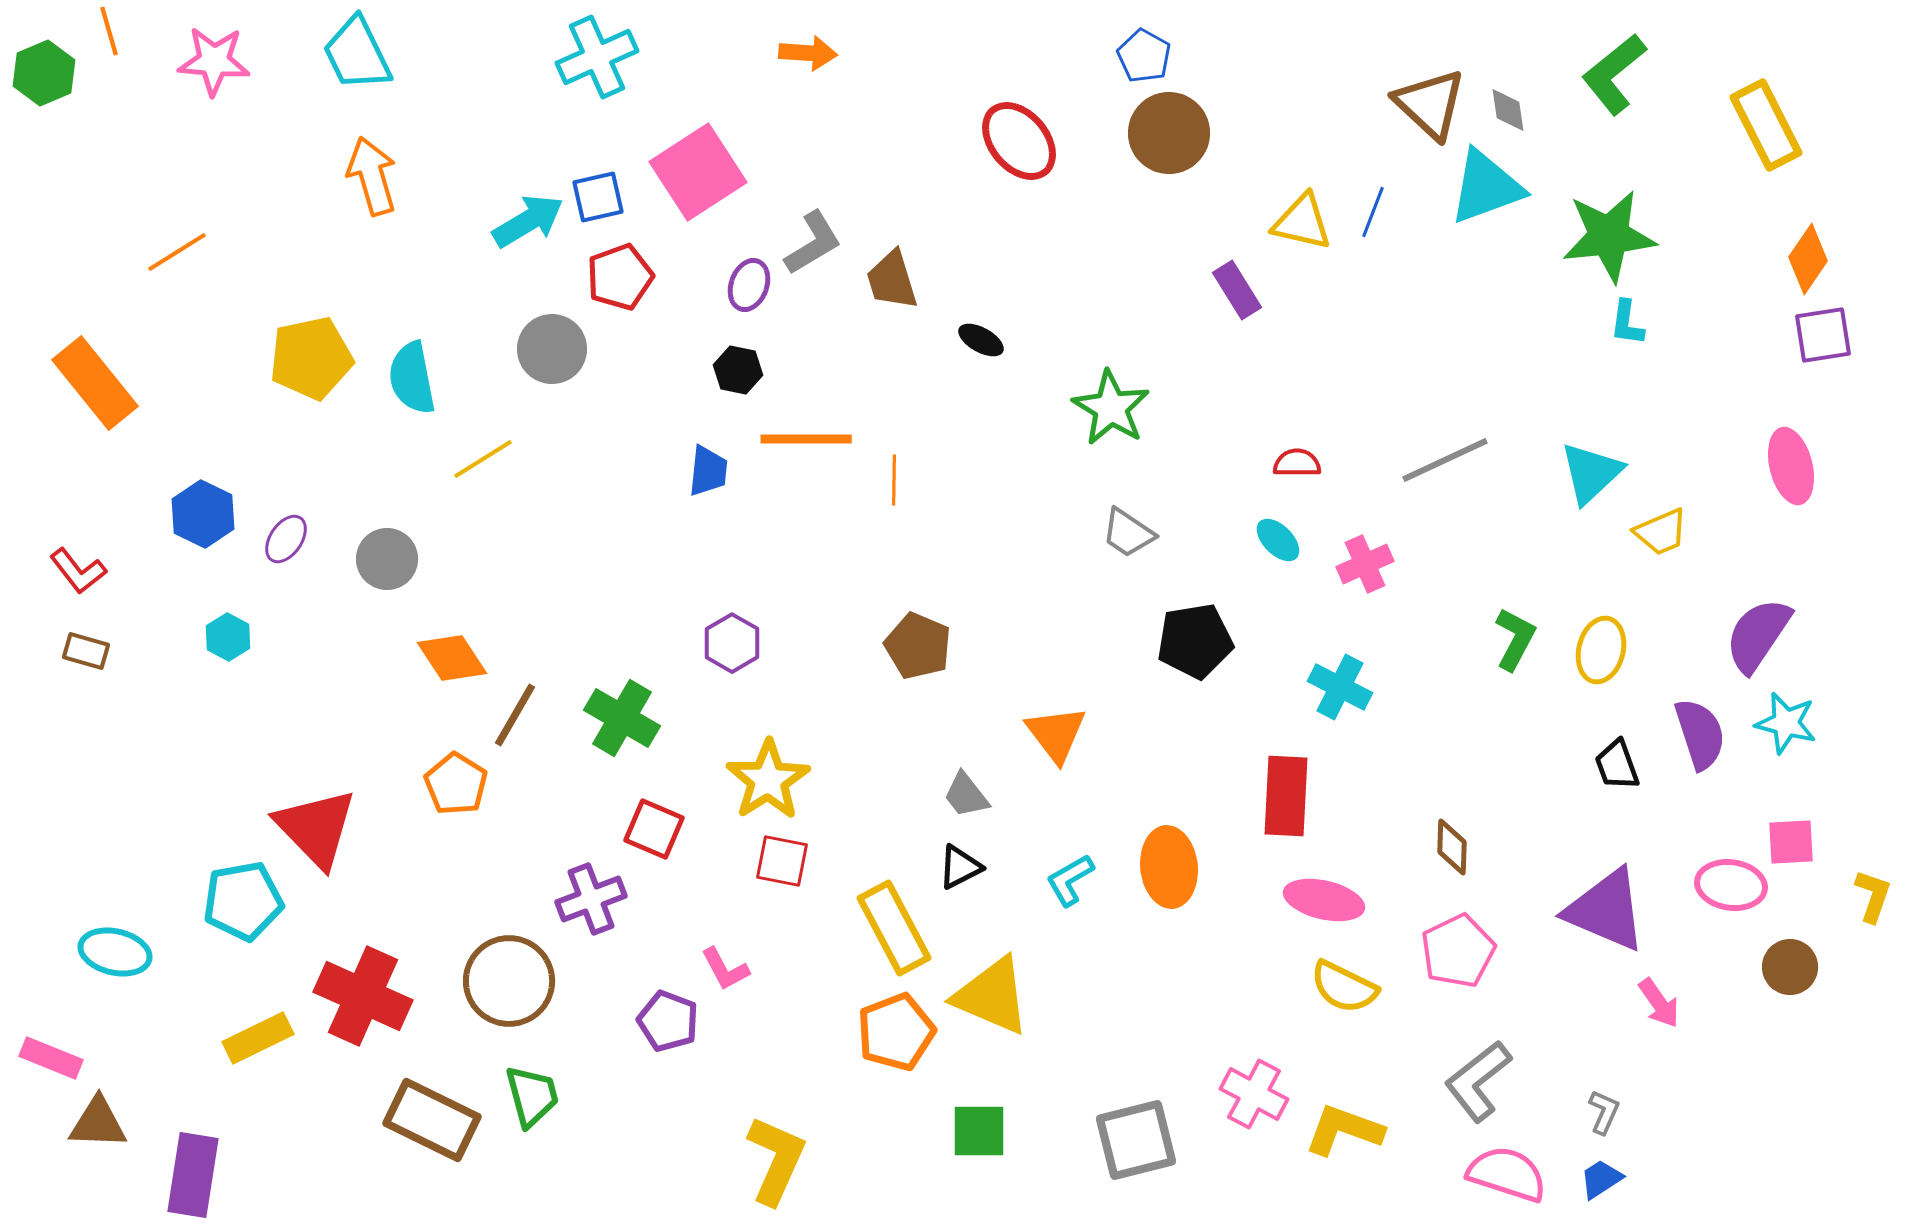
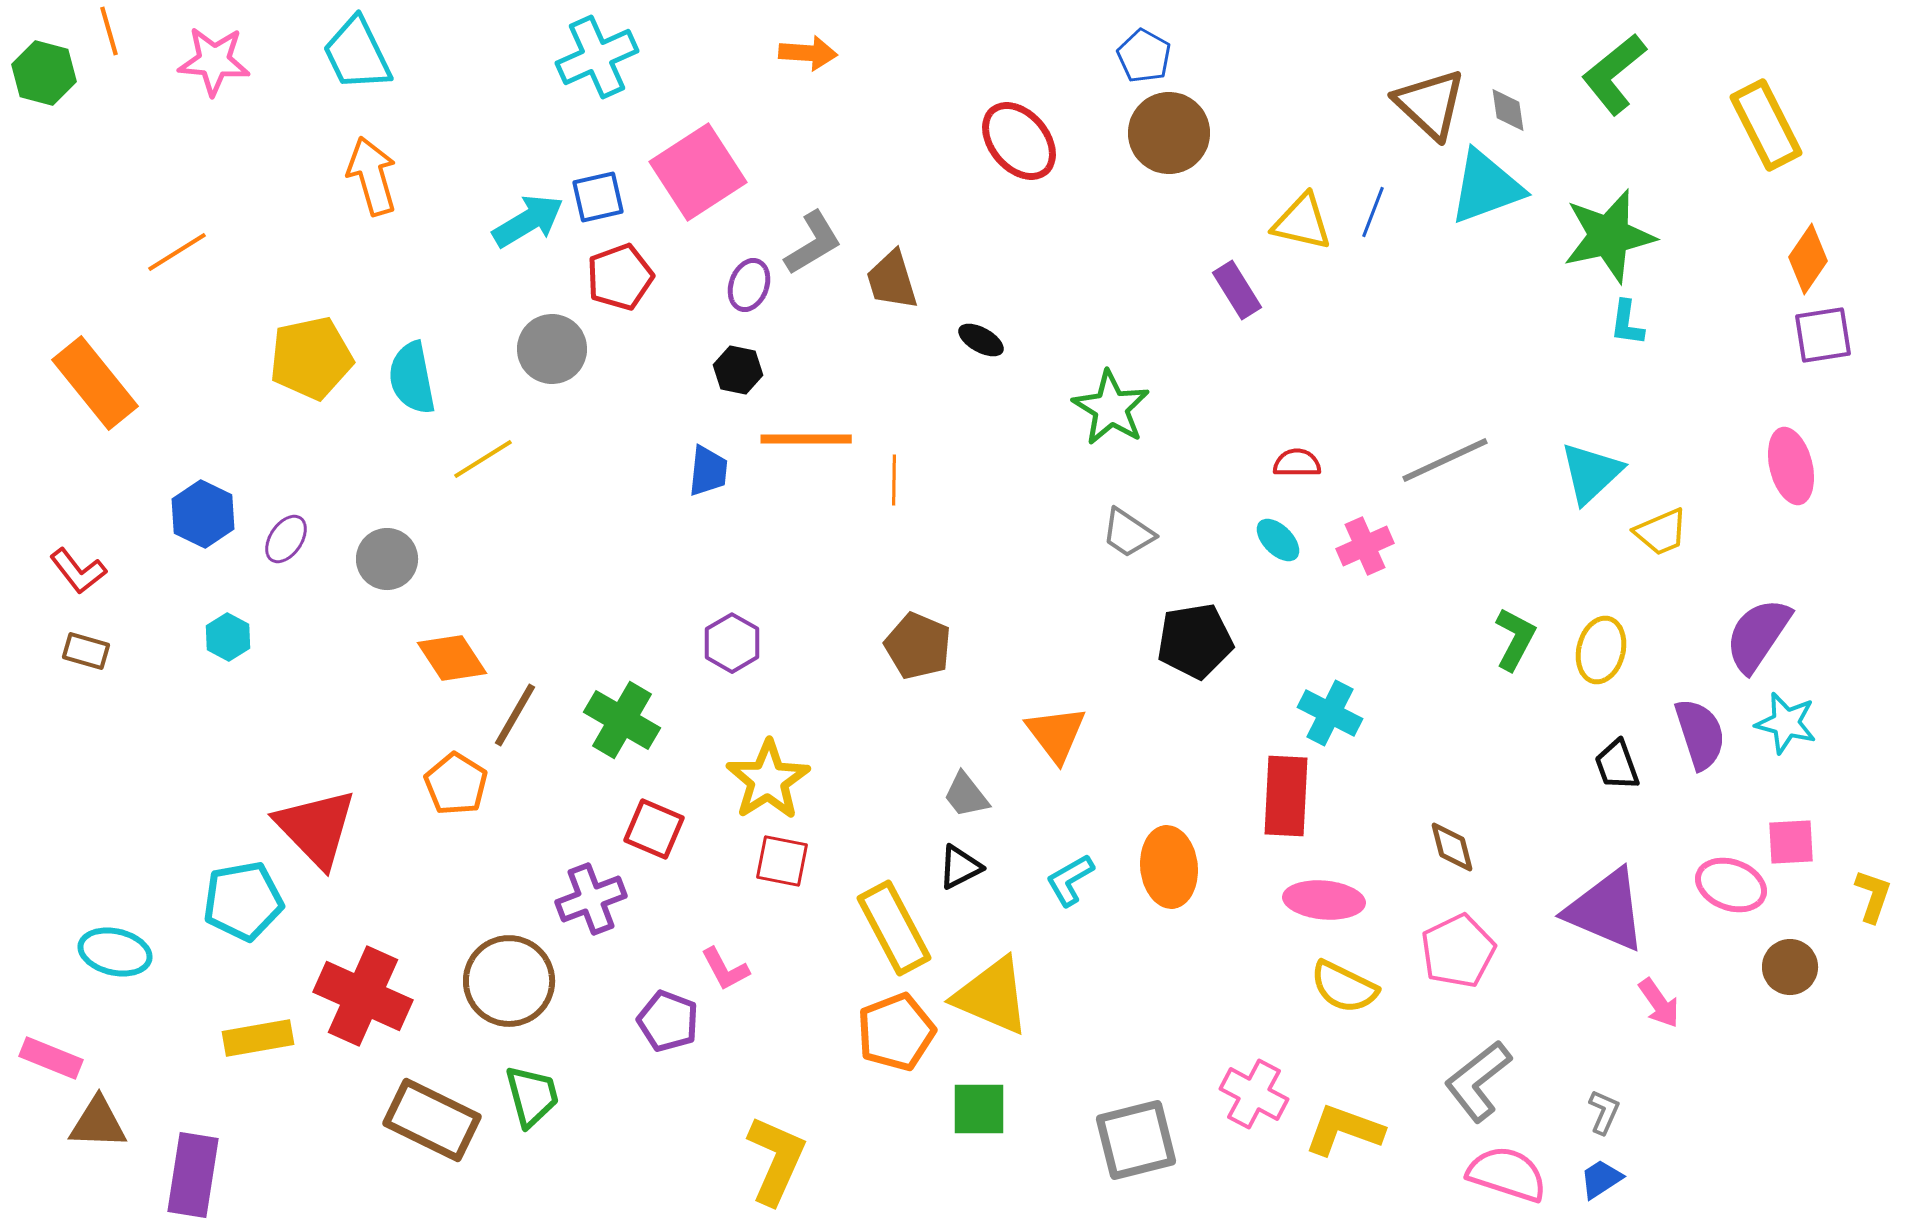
green hexagon at (44, 73): rotated 22 degrees counterclockwise
green star at (1609, 236): rotated 6 degrees counterclockwise
pink cross at (1365, 564): moved 18 px up
cyan cross at (1340, 687): moved 10 px left, 26 px down
green cross at (622, 718): moved 2 px down
brown diamond at (1452, 847): rotated 16 degrees counterclockwise
pink ellipse at (1731, 885): rotated 12 degrees clockwise
pink ellipse at (1324, 900): rotated 8 degrees counterclockwise
yellow rectangle at (258, 1038): rotated 16 degrees clockwise
green square at (979, 1131): moved 22 px up
